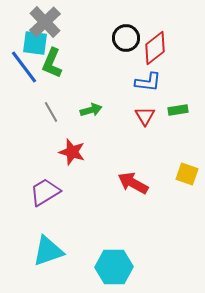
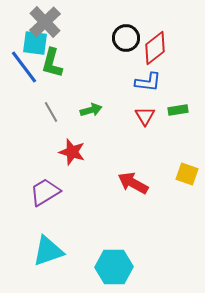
green L-shape: rotated 8 degrees counterclockwise
